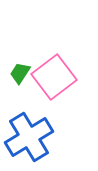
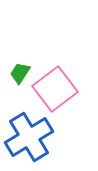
pink square: moved 1 px right, 12 px down
